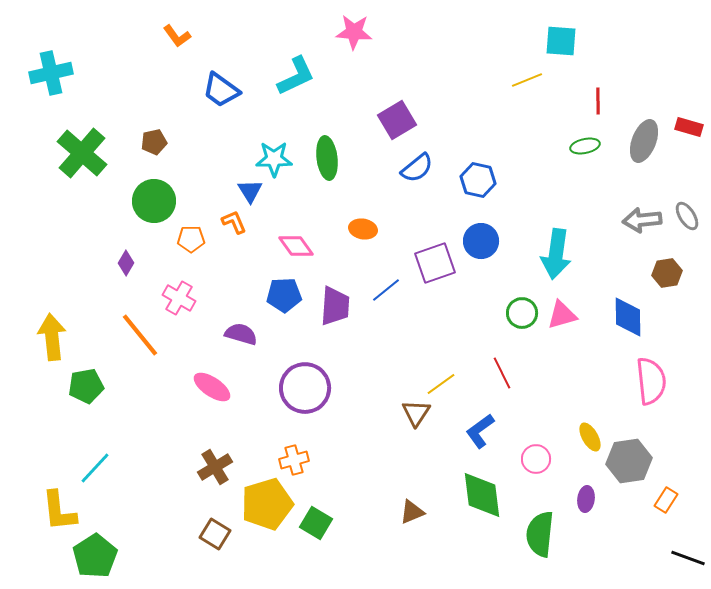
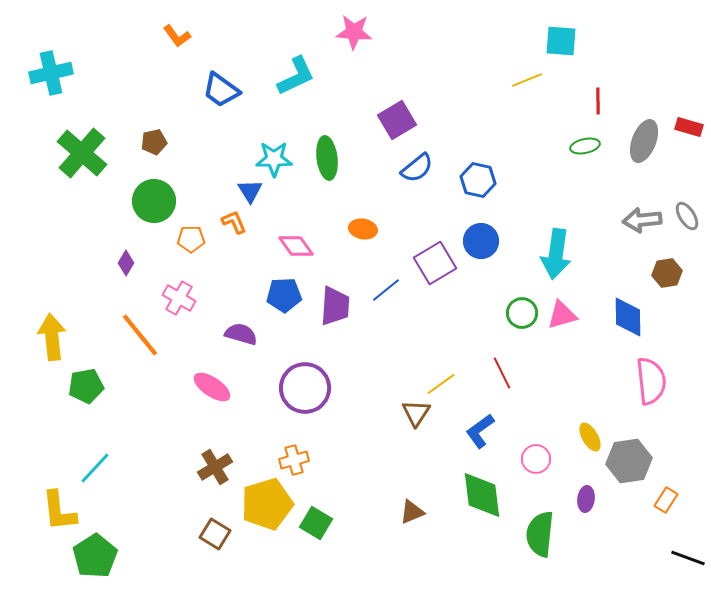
purple square at (435, 263): rotated 12 degrees counterclockwise
